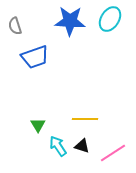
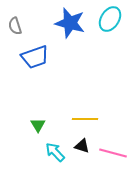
blue star: moved 2 px down; rotated 12 degrees clockwise
cyan arrow: moved 3 px left, 6 px down; rotated 10 degrees counterclockwise
pink line: rotated 48 degrees clockwise
